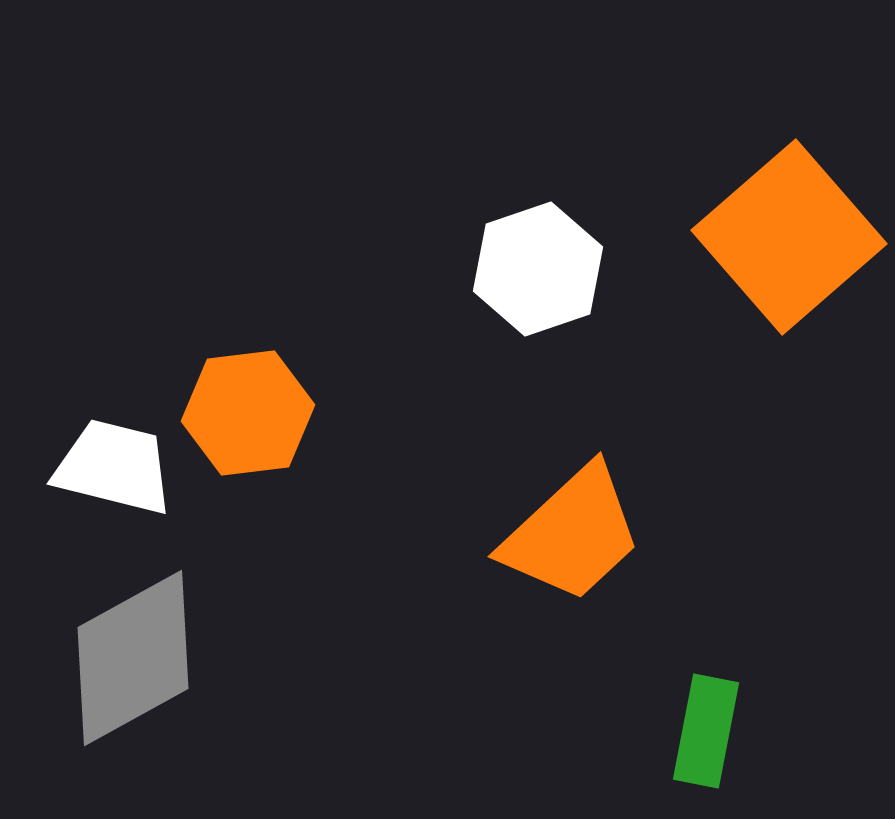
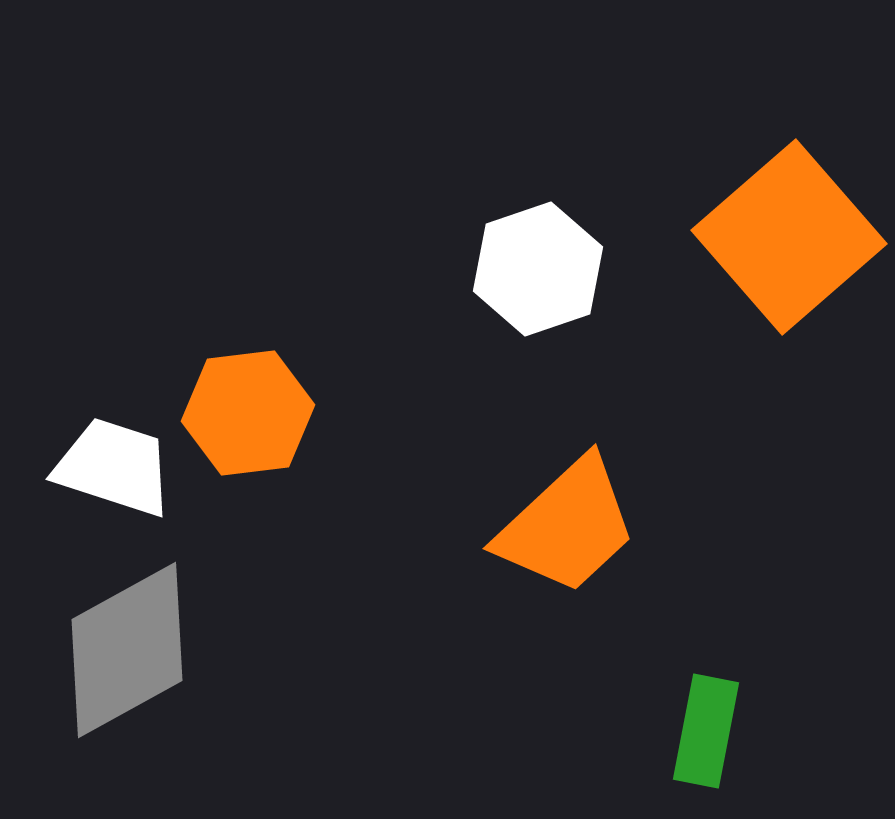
white trapezoid: rotated 4 degrees clockwise
orange trapezoid: moved 5 px left, 8 px up
gray diamond: moved 6 px left, 8 px up
